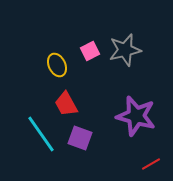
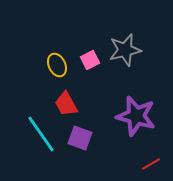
pink square: moved 9 px down
